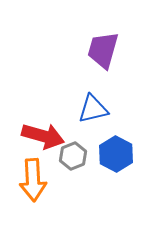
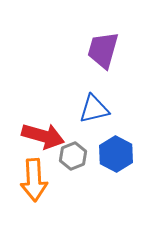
blue triangle: moved 1 px right
orange arrow: moved 1 px right
